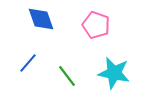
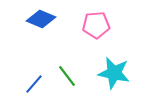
blue diamond: rotated 48 degrees counterclockwise
pink pentagon: rotated 24 degrees counterclockwise
blue line: moved 6 px right, 21 px down
